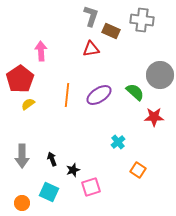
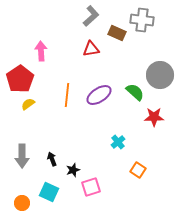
gray L-shape: rotated 30 degrees clockwise
brown rectangle: moved 6 px right, 2 px down
